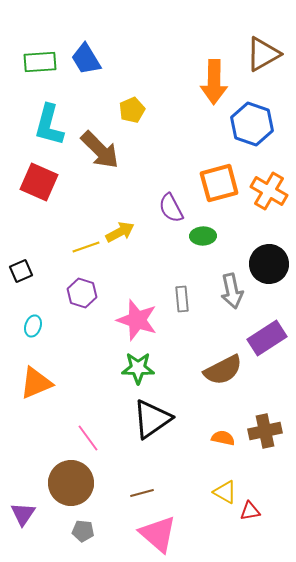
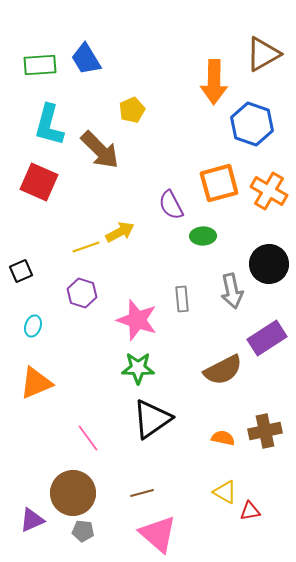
green rectangle: moved 3 px down
purple semicircle: moved 3 px up
brown circle: moved 2 px right, 10 px down
purple triangle: moved 9 px right, 6 px down; rotated 32 degrees clockwise
